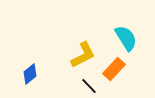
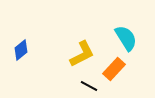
yellow L-shape: moved 1 px left, 1 px up
blue diamond: moved 9 px left, 24 px up
black line: rotated 18 degrees counterclockwise
